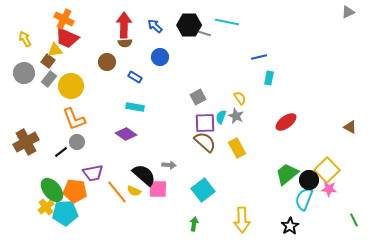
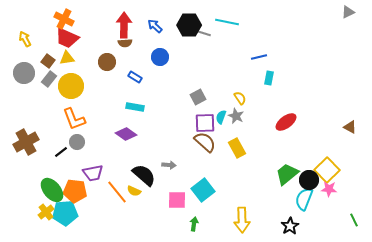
yellow triangle at (55, 50): moved 12 px right, 8 px down
pink square at (158, 189): moved 19 px right, 11 px down
yellow cross at (46, 207): moved 5 px down
